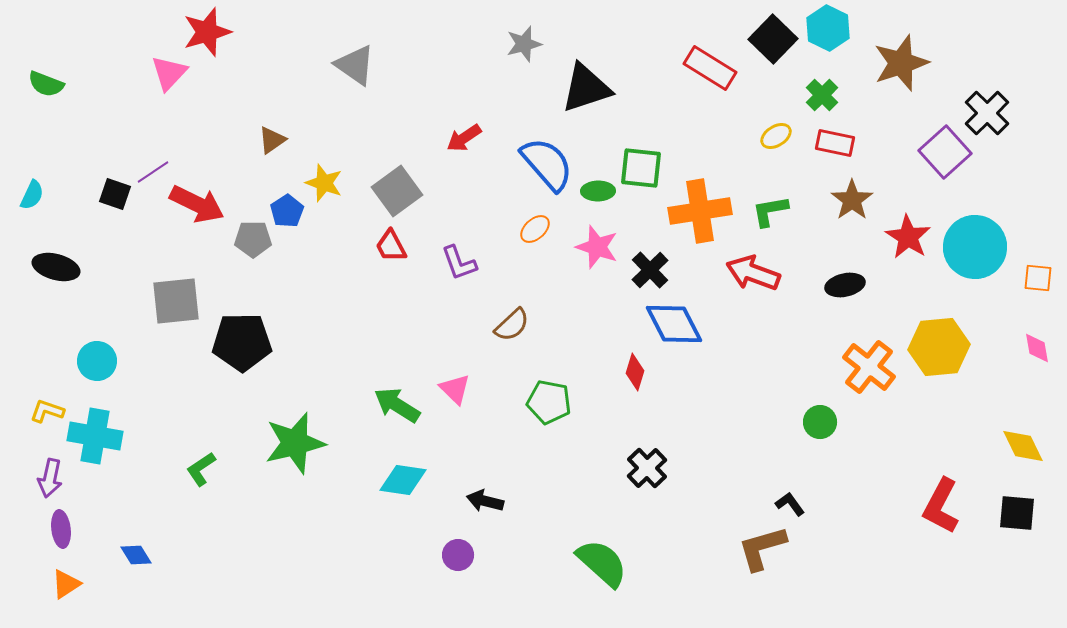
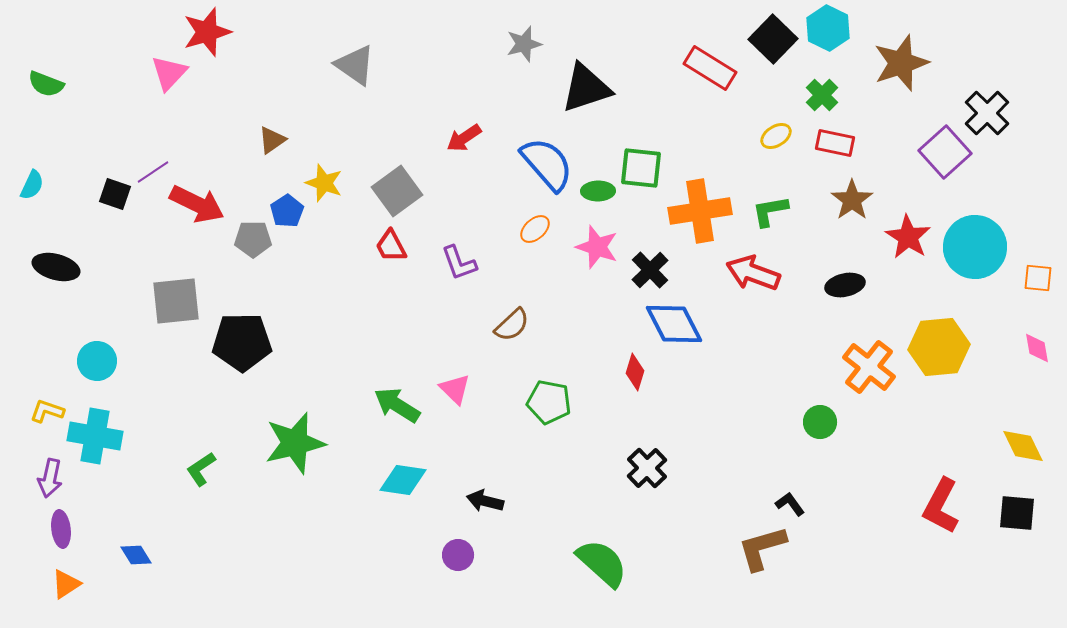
cyan semicircle at (32, 195): moved 10 px up
